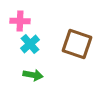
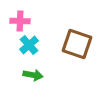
cyan cross: moved 1 px left, 1 px down
